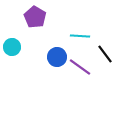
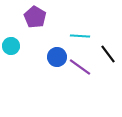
cyan circle: moved 1 px left, 1 px up
black line: moved 3 px right
